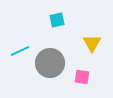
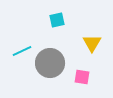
cyan line: moved 2 px right
